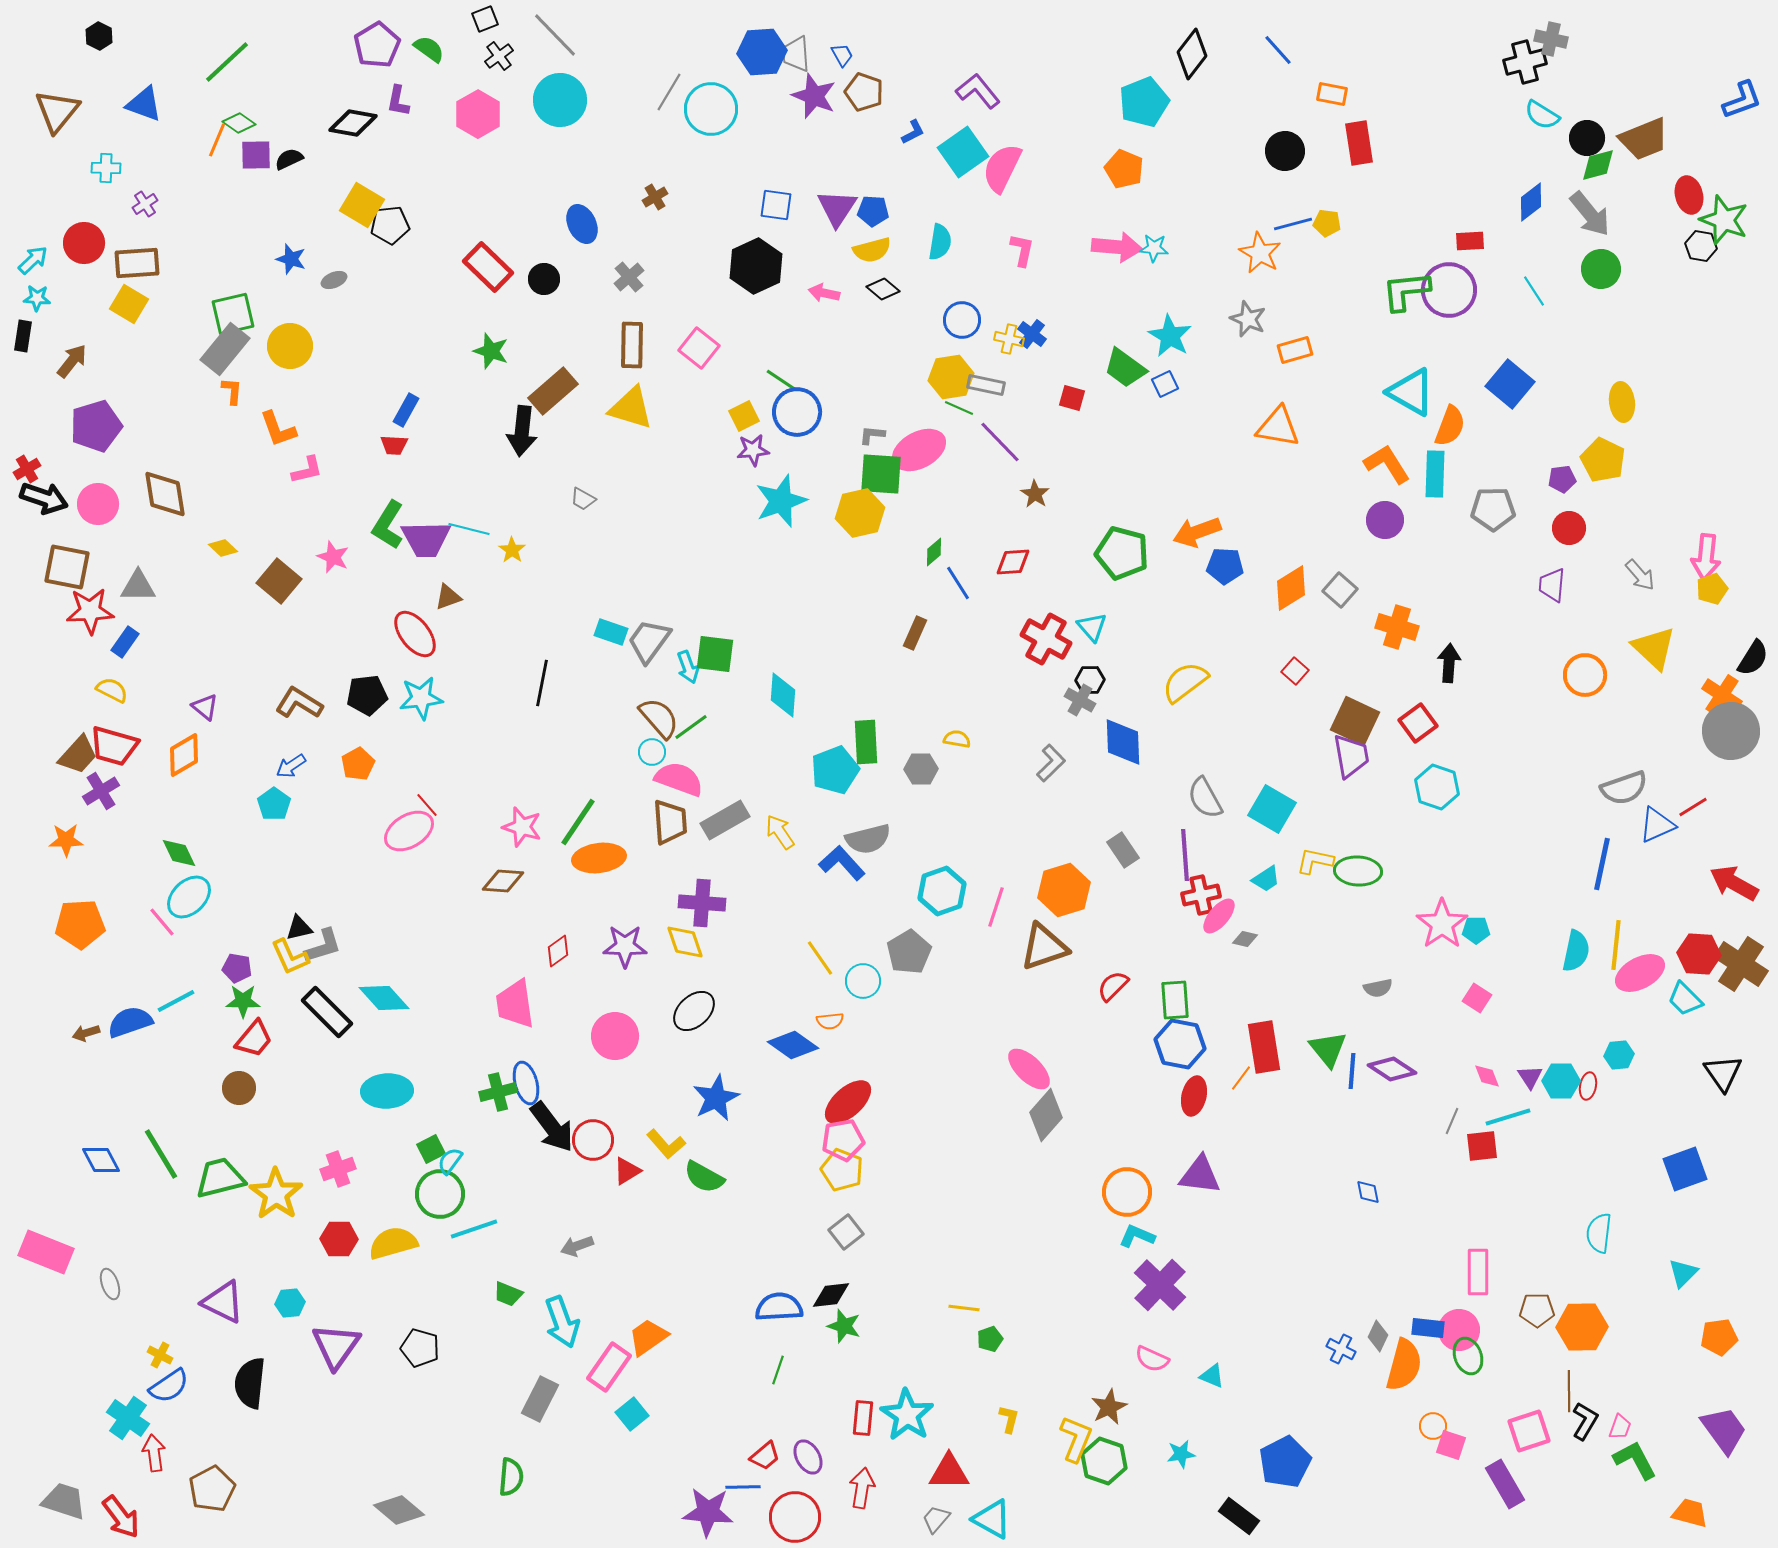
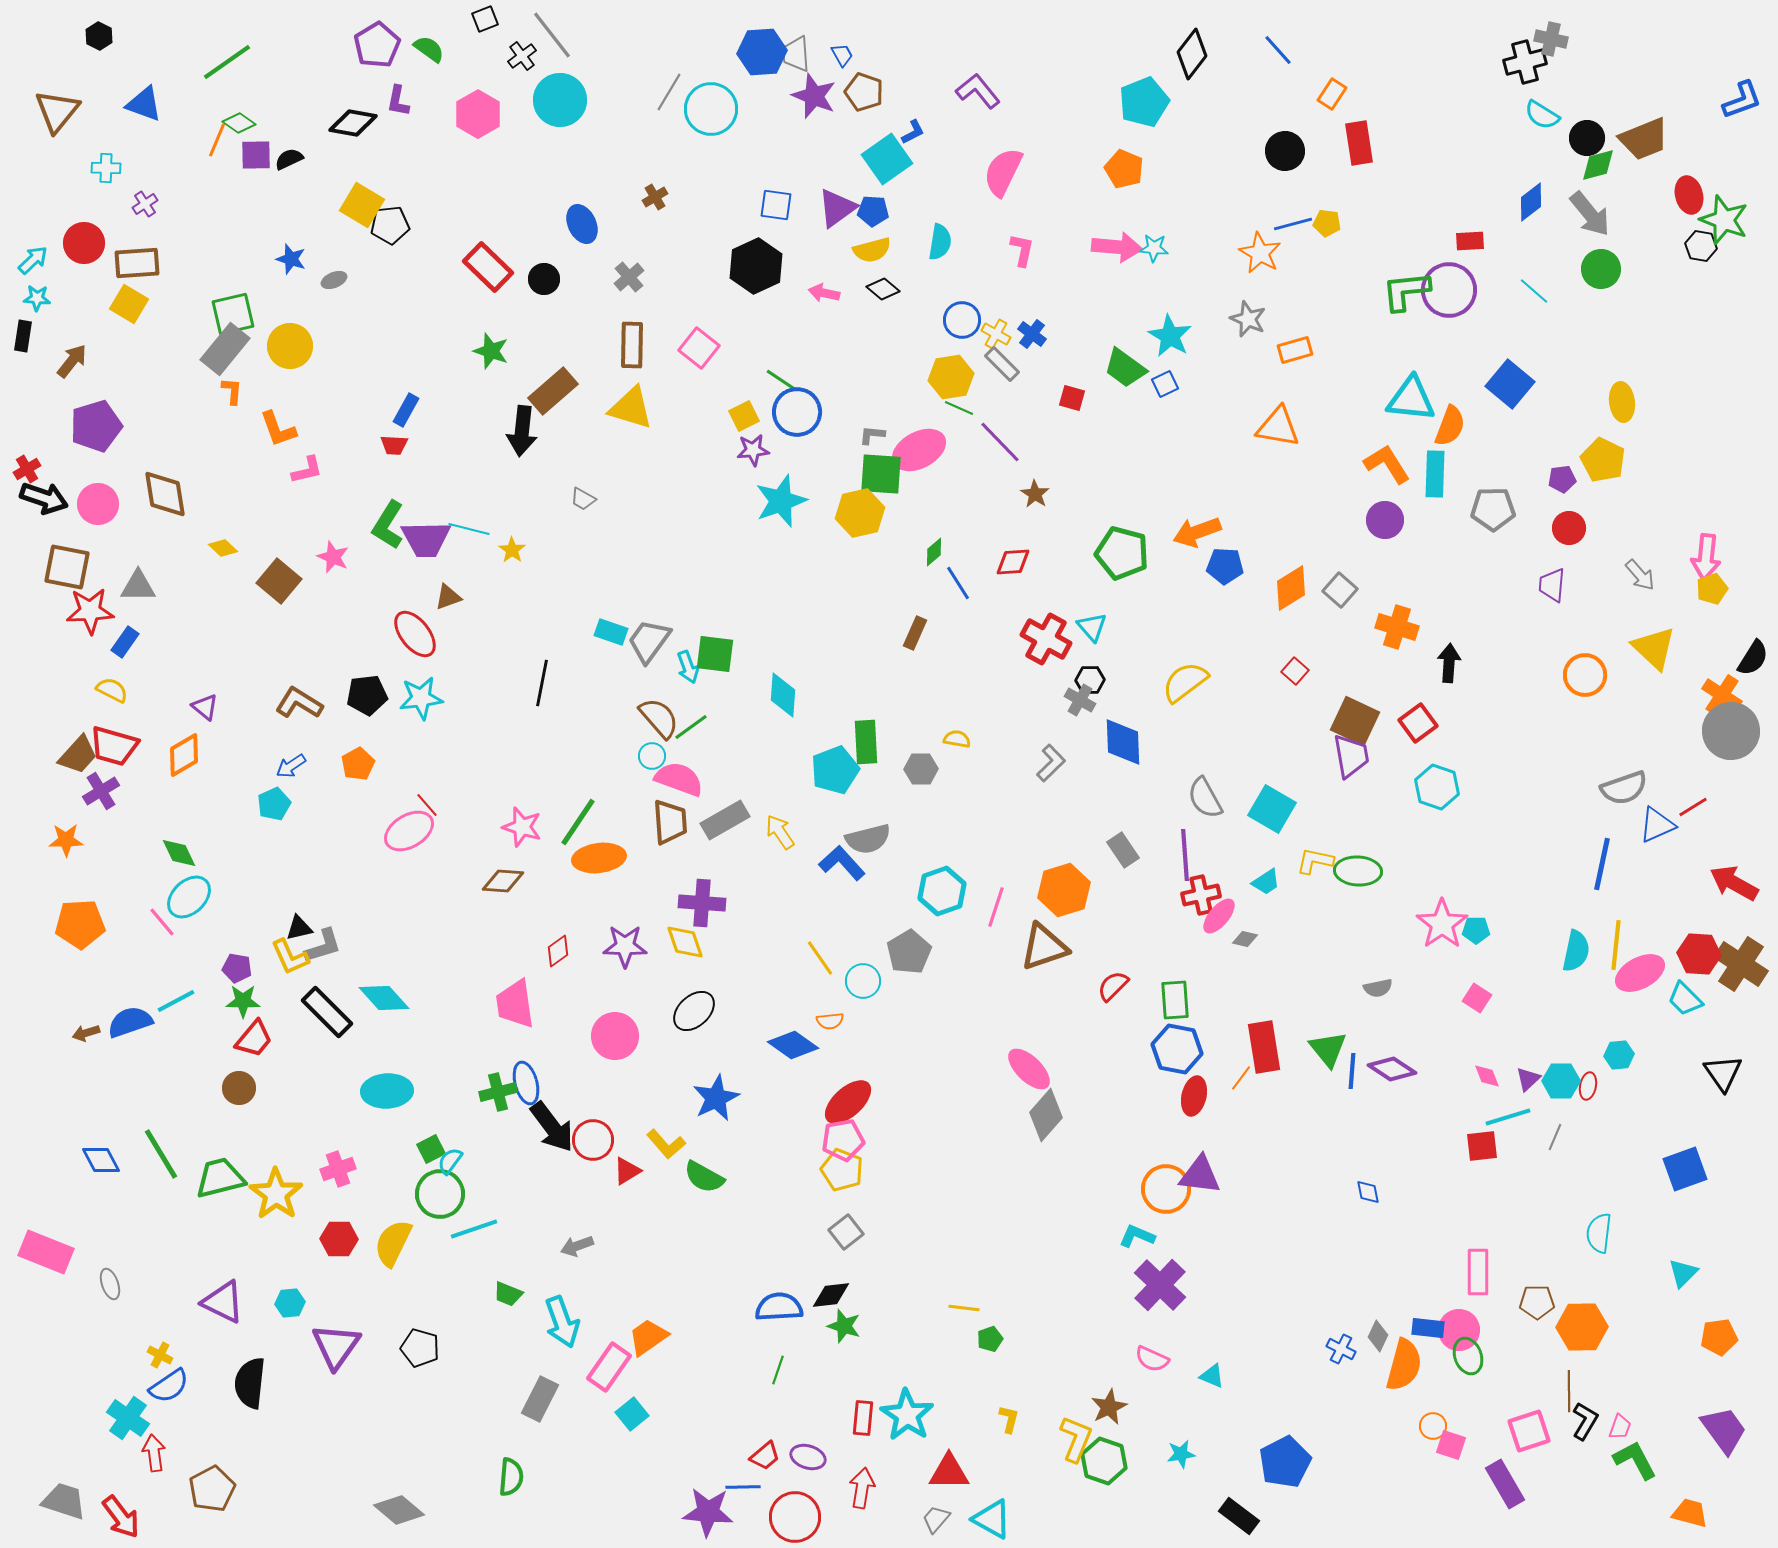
gray line at (555, 35): moved 3 px left; rotated 6 degrees clockwise
black cross at (499, 56): moved 23 px right
green line at (227, 62): rotated 8 degrees clockwise
orange rectangle at (1332, 94): rotated 68 degrees counterclockwise
cyan square at (963, 152): moved 76 px left, 7 px down
pink semicircle at (1002, 168): moved 1 px right, 4 px down
purple triangle at (837, 208): rotated 21 degrees clockwise
cyan line at (1534, 291): rotated 16 degrees counterclockwise
yellow cross at (1009, 339): moved 13 px left, 5 px up; rotated 16 degrees clockwise
gray rectangle at (986, 385): moved 16 px right, 21 px up; rotated 33 degrees clockwise
cyan triangle at (1411, 392): moved 7 px down; rotated 24 degrees counterclockwise
cyan circle at (652, 752): moved 4 px down
cyan pentagon at (274, 804): rotated 12 degrees clockwise
cyan trapezoid at (1266, 879): moved 3 px down
blue hexagon at (1180, 1044): moved 3 px left, 5 px down
purple triangle at (1530, 1077): moved 2 px left, 2 px down; rotated 20 degrees clockwise
gray line at (1452, 1121): moved 103 px right, 16 px down
orange circle at (1127, 1192): moved 39 px right, 3 px up
yellow semicircle at (393, 1243): rotated 48 degrees counterclockwise
brown pentagon at (1537, 1310): moved 8 px up
purple ellipse at (808, 1457): rotated 44 degrees counterclockwise
